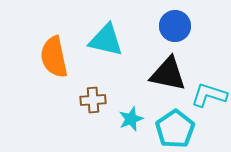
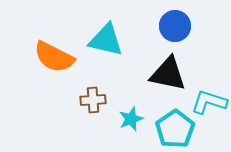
orange semicircle: rotated 51 degrees counterclockwise
cyan L-shape: moved 7 px down
